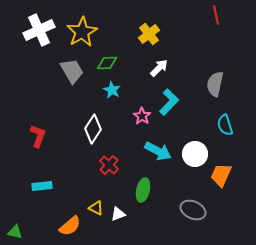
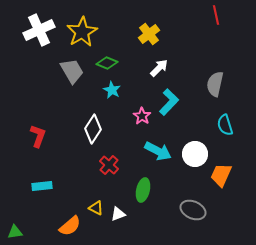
green diamond: rotated 25 degrees clockwise
green triangle: rotated 21 degrees counterclockwise
